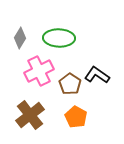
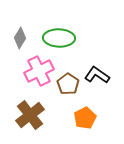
brown pentagon: moved 2 px left
orange pentagon: moved 9 px right, 1 px down; rotated 15 degrees clockwise
